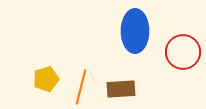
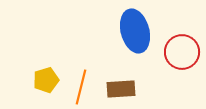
blue ellipse: rotated 15 degrees counterclockwise
red circle: moved 1 px left
yellow pentagon: moved 1 px down
